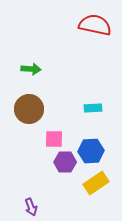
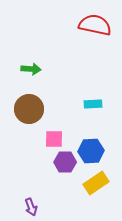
cyan rectangle: moved 4 px up
